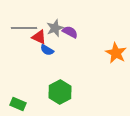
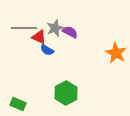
green hexagon: moved 6 px right, 1 px down
